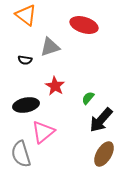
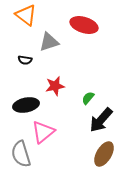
gray triangle: moved 1 px left, 5 px up
red star: rotated 30 degrees clockwise
